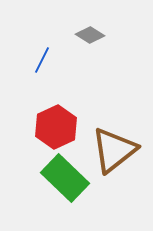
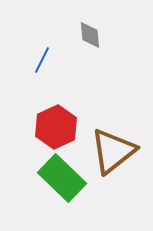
gray diamond: rotated 52 degrees clockwise
brown triangle: moved 1 px left, 1 px down
green rectangle: moved 3 px left
